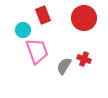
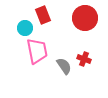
red circle: moved 1 px right
cyan circle: moved 2 px right, 2 px up
pink trapezoid: rotated 8 degrees clockwise
gray semicircle: rotated 114 degrees clockwise
